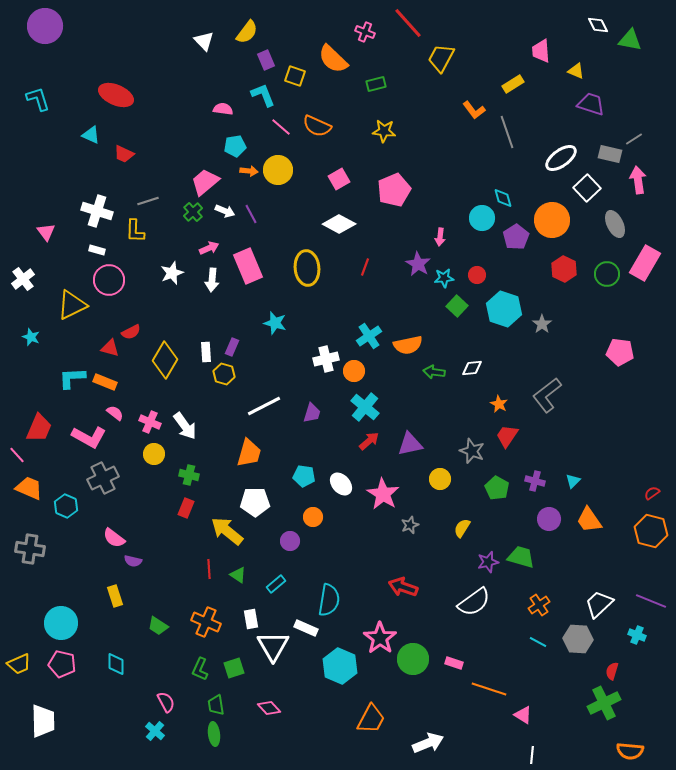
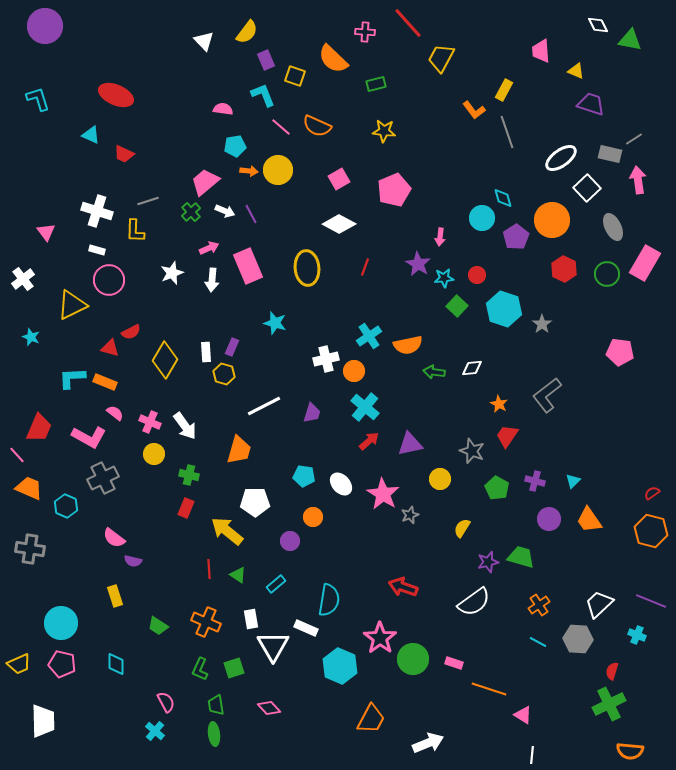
pink cross at (365, 32): rotated 18 degrees counterclockwise
yellow rectangle at (513, 84): moved 9 px left, 6 px down; rotated 30 degrees counterclockwise
green cross at (193, 212): moved 2 px left
gray ellipse at (615, 224): moved 2 px left, 3 px down
orange trapezoid at (249, 453): moved 10 px left, 3 px up
gray star at (410, 525): moved 10 px up
green cross at (604, 703): moved 5 px right, 1 px down
